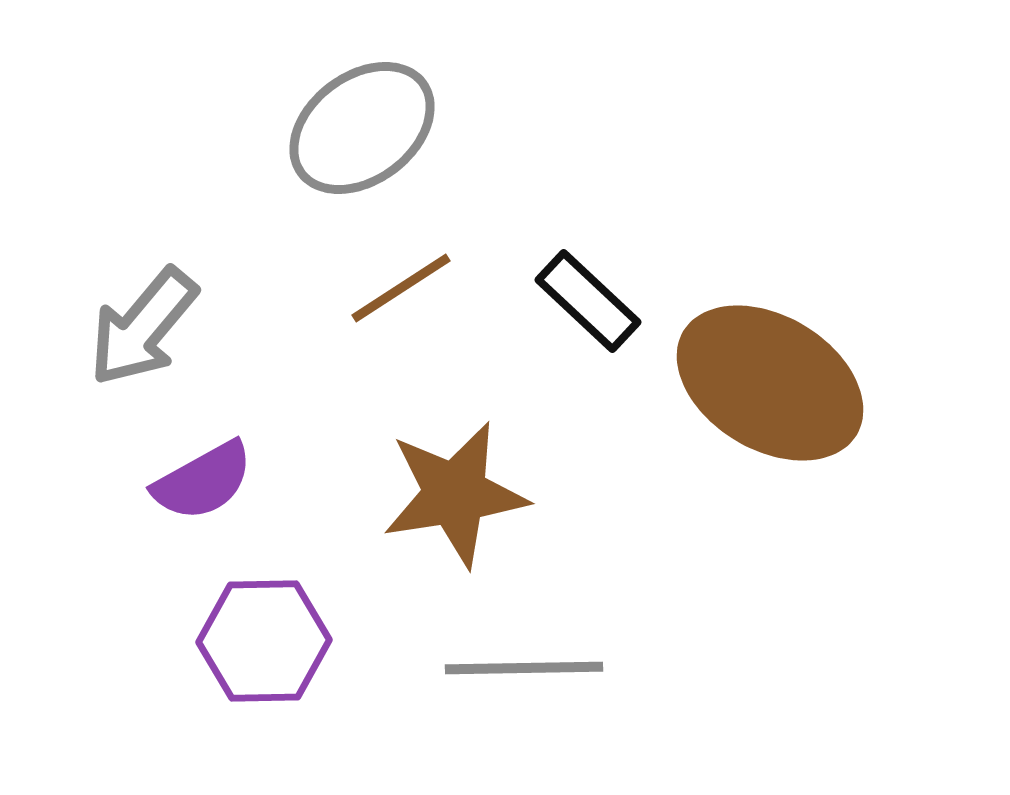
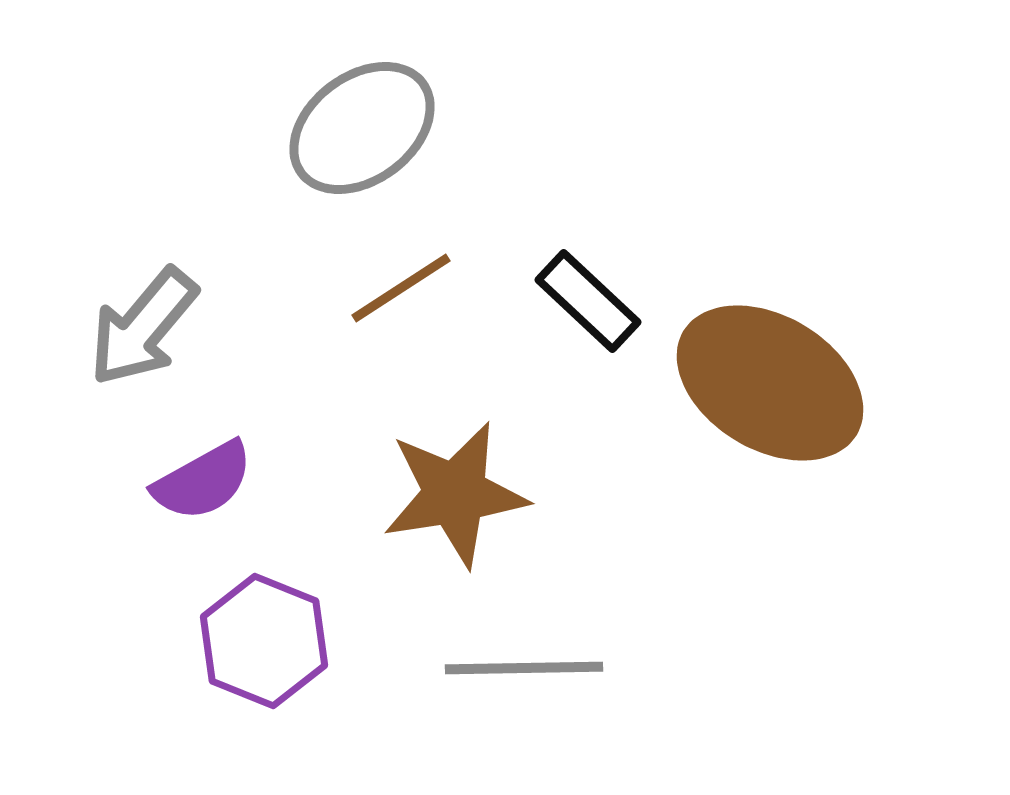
purple hexagon: rotated 23 degrees clockwise
